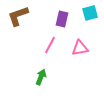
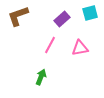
purple rectangle: rotated 35 degrees clockwise
